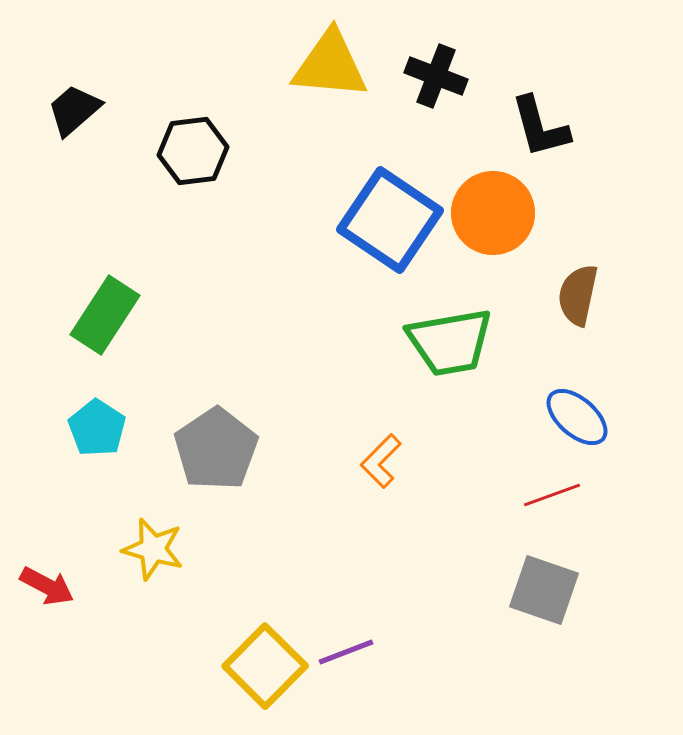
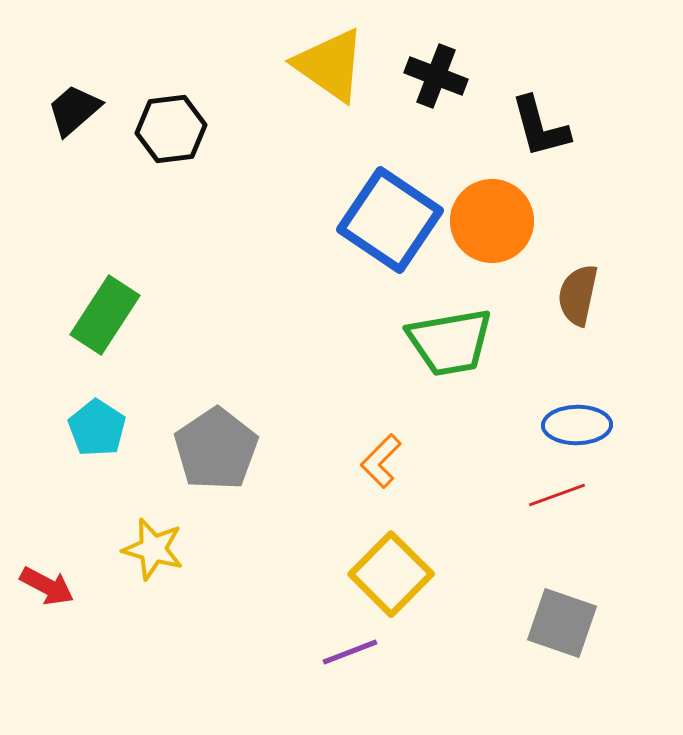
yellow triangle: rotated 30 degrees clockwise
black hexagon: moved 22 px left, 22 px up
orange circle: moved 1 px left, 8 px down
blue ellipse: moved 8 px down; rotated 42 degrees counterclockwise
red line: moved 5 px right
gray square: moved 18 px right, 33 px down
purple line: moved 4 px right
yellow square: moved 126 px right, 92 px up
